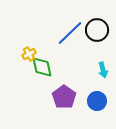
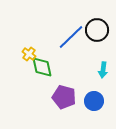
blue line: moved 1 px right, 4 px down
yellow cross: rotated 24 degrees counterclockwise
cyan arrow: rotated 21 degrees clockwise
purple pentagon: rotated 20 degrees counterclockwise
blue circle: moved 3 px left
